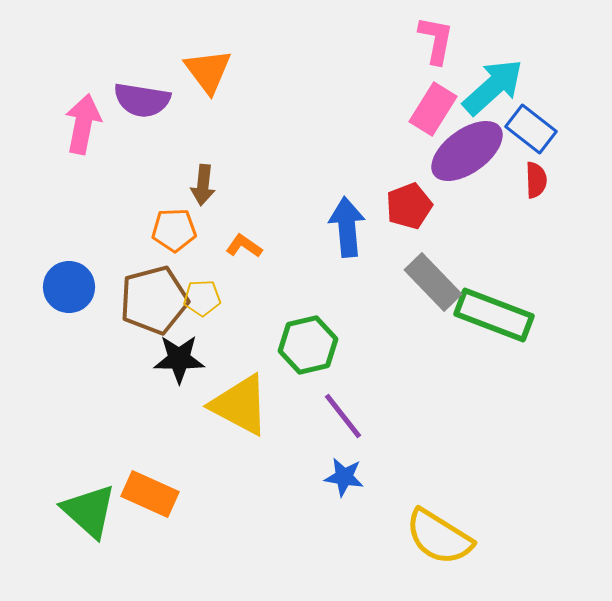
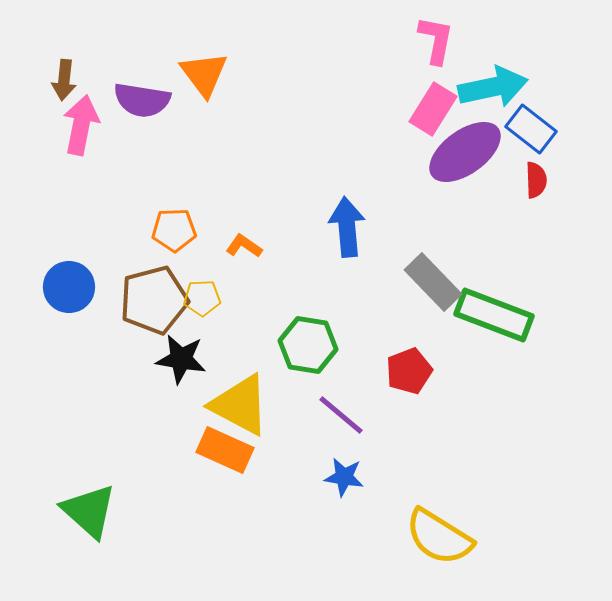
orange triangle: moved 4 px left, 3 px down
cyan arrow: rotated 30 degrees clockwise
pink arrow: moved 2 px left, 1 px down
purple ellipse: moved 2 px left, 1 px down
brown arrow: moved 139 px left, 105 px up
red pentagon: moved 165 px down
green hexagon: rotated 22 degrees clockwise
black star: moved 2 px right; rotated 9 degrees clockwise
purple line: moved 2 px left, 1 px up; rotated 12 degrees counterclockwise
orange rectangle: moved 75 px right, 44 px up
